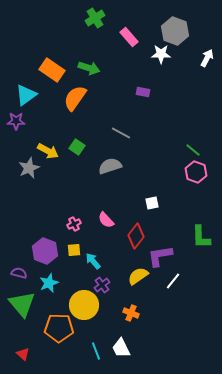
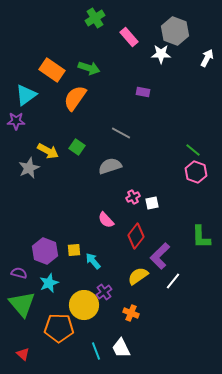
pink cross: moved 59 px right, 27 px up
purple L-shape: rotated 36 degrees counterclockwise
purple cross: moved 2 px right, 7 px down
